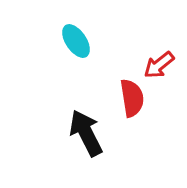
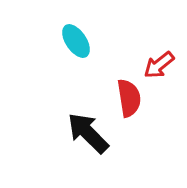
red semicircle: moved 3 px left
black arrow: moved 2 px right; rotated 18 degrees counterclockwise
